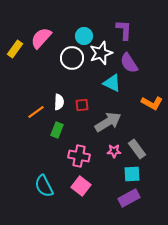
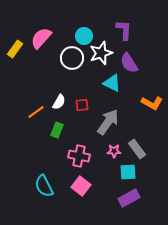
white semicircle: rotated 28 degrees clockwise
gray arrow: rotated 24 degrees counterclockwise
cyan square: moved 4 px left, 2 px up
